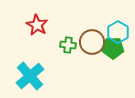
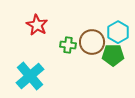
green pentagon: moved 7 px down
